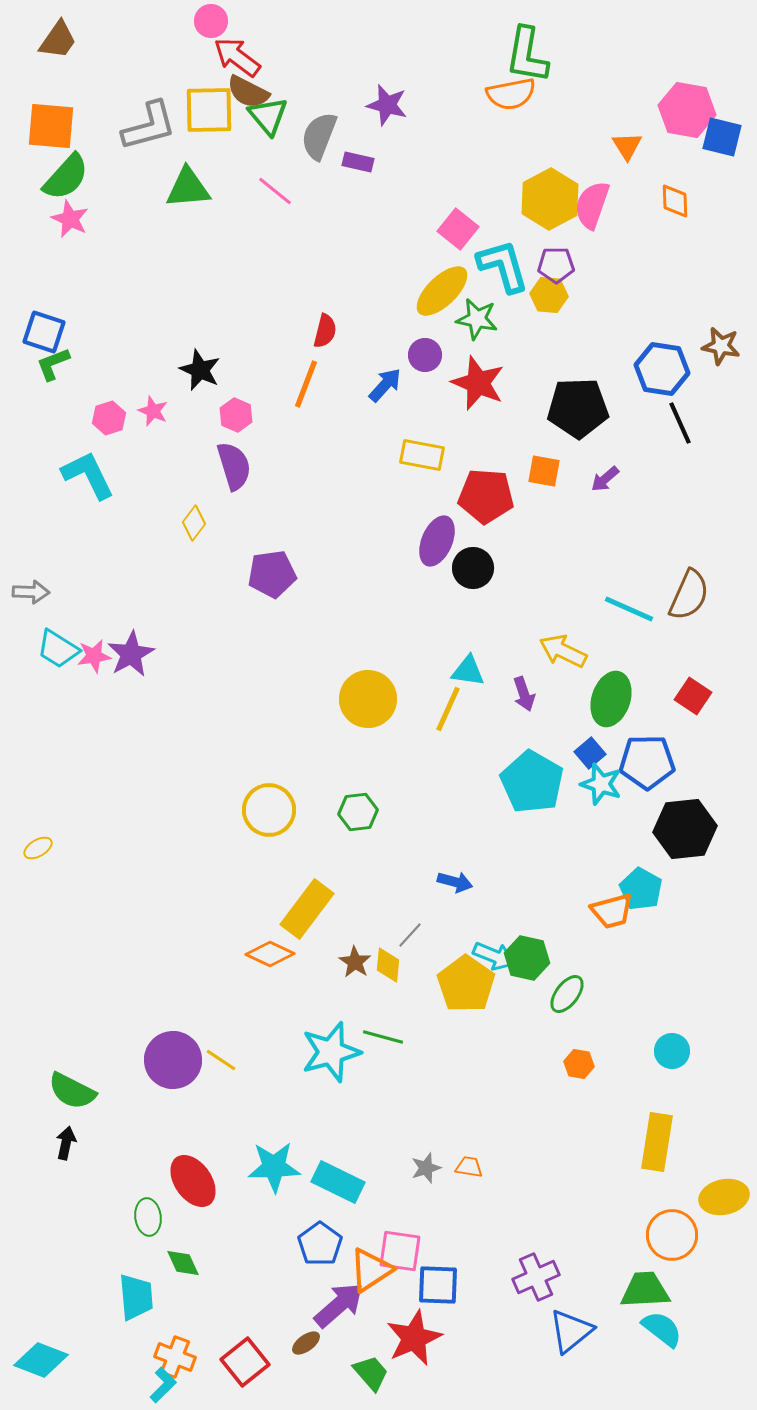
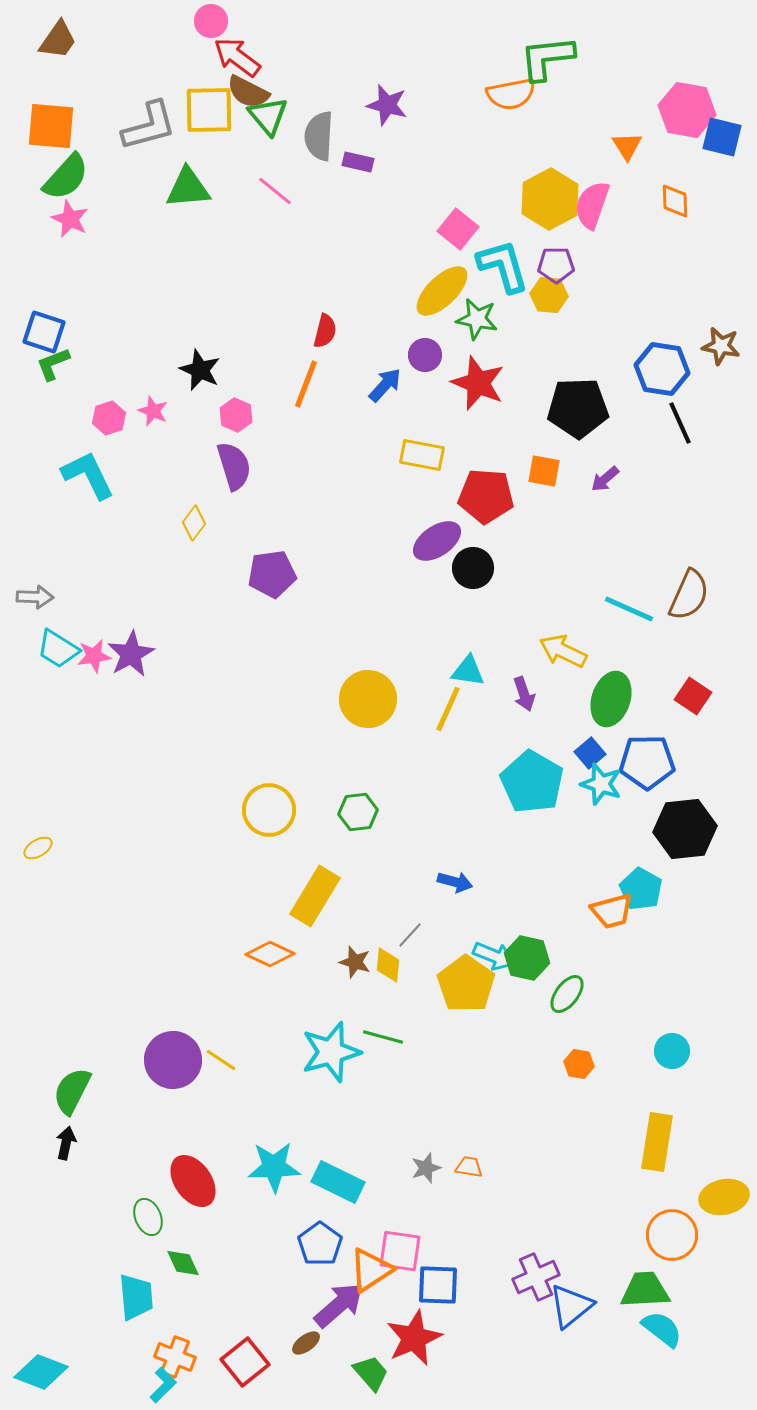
green L-shape at (527, 55): moved 20 px right, 3 px down; rotated 74 degrees clockwise
gray semicircle at (319, 136): rotated 18 degrees counterclockwise
purple ellipse at (437, 541): rotated 33 degrees clockwise
gray arrow at (31, 592): moved 4 px right, 5 px down
yellow rectangle at (307, 909): moved 8 px right, 13 px up; rotated 6 degrees counterclockwise
brown star at (355, 962): rotated 16 degrees counterclockwise
green semicircle at (72, 1091): rotated 90 degrees clockwise
green ellipse at (148, 1217): rotated 15 degrees counterclockwise
blue triangle at (571, 1331): moved 25 px up
cyan diamond at (41, 1360): moved 12 px down
